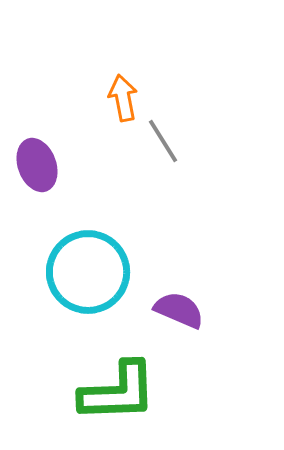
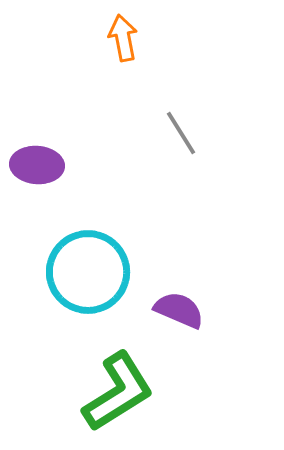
orange arrow: moved 60 px up
gray line: moved 18 px right, 8 px up
purple ellipse: rotated 66 degrees counterclockwise
green L-shape: rotated 30 degrees counterclockwise
